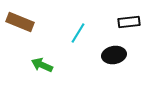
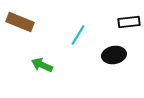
cyan line: moved 2 px down
